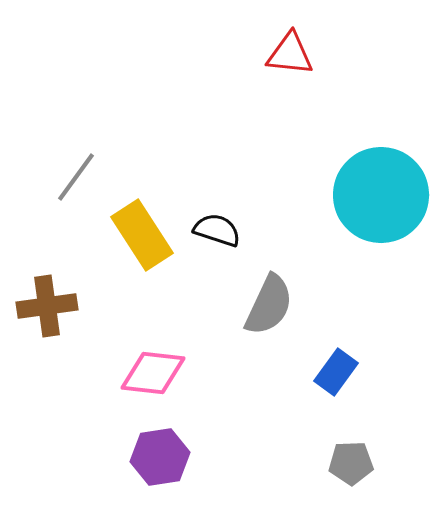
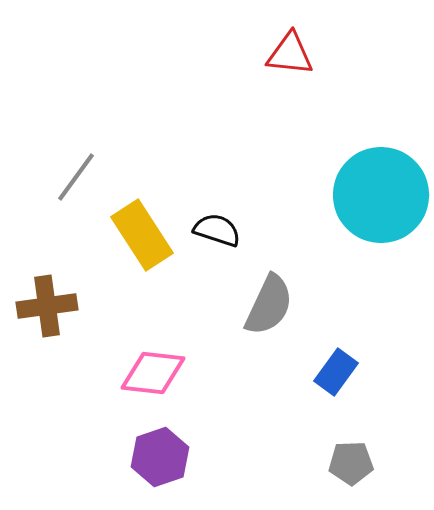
purple hexagon: rotated 10 degrees counterclockwise
